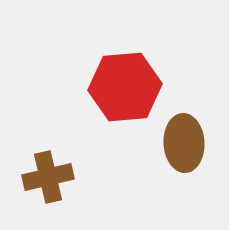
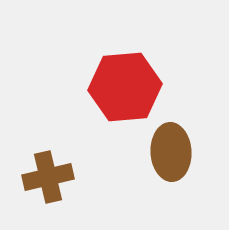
brown ellipse: moved 13 px left, 9 px down
